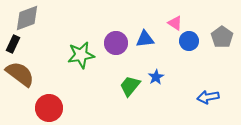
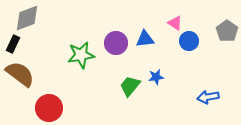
gray pentagon: moved 5 px right, 6 px up
blue star: rotated 21 degrees clockwise
